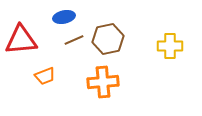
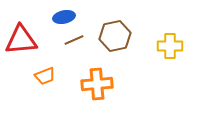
brown hexagon: moved 7 px right, 3 px up
orange cross: moved 6 px left, 2 px down
